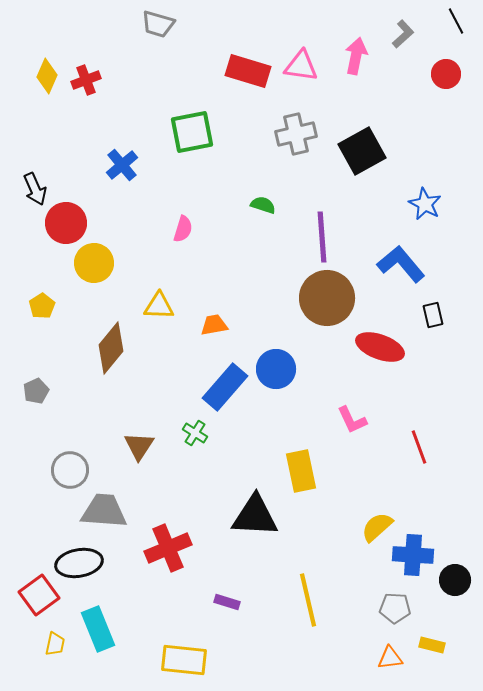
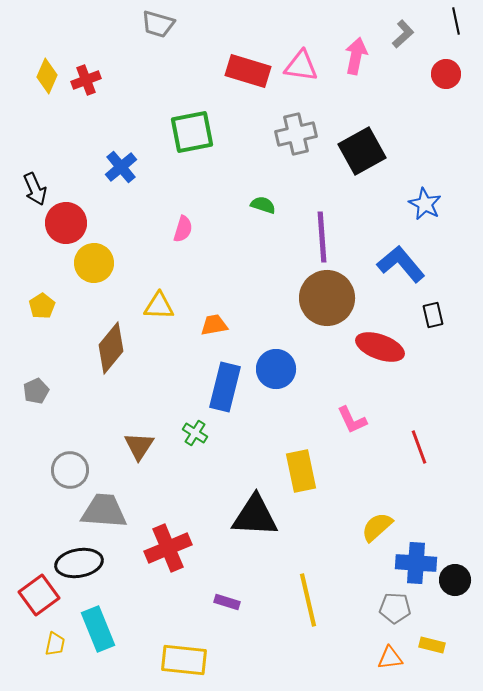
black line at (456, 21): rotated 16 degrees clockwise
blue cross at (122, 165): moved 1 px left, 2 px down
blue rectangle at (225, 387): rotated 27 degrees counterclockwise
blue cross at (413, 555): moved 3 px right, 8 px down
